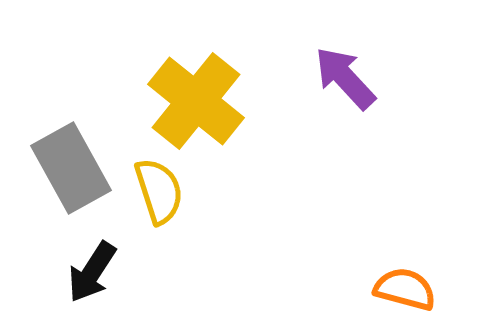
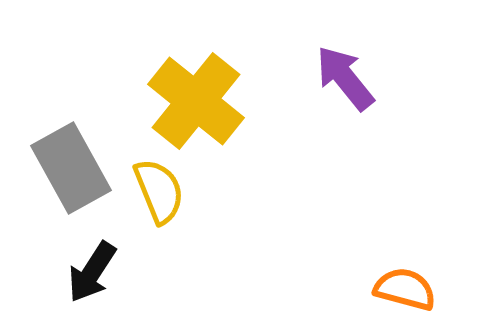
purple arrow: rotated 4 degrees clockwise
yellow semicircle: rotated 4 degrees counterclockwise
